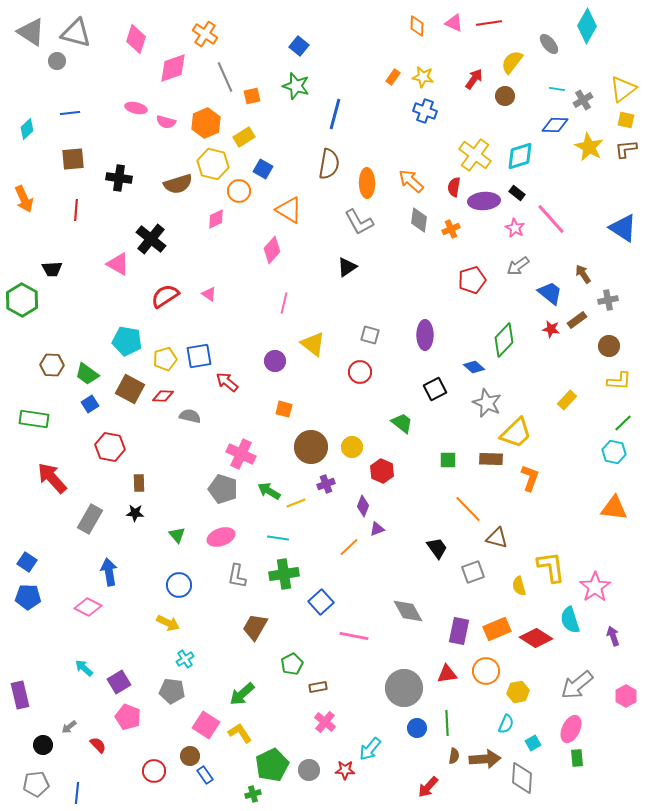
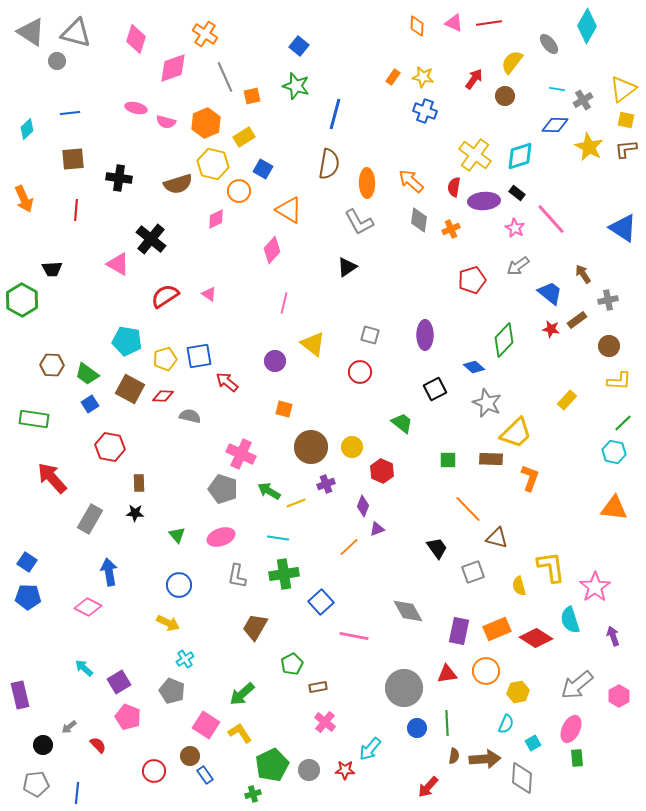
gray pentagon at (172, 691): rotated 15 degrees clockwise
pink hexagon at (626, 696): moved 7 px left
